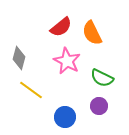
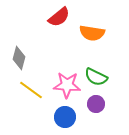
red semicircle: moved 2 px left, 10 px up
orange semicircle: rotated 55 degrees counterclockwise
pink star: moved 24 px down; rotated 24 degrees counterclockwise
green semicircle: moved 6 px left, 1 px up
purple circle: moved 3 px left, 2 px up
